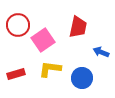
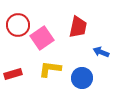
pink square: moved 1 px left, 2 px up
red rectangle: moved 3 px left
